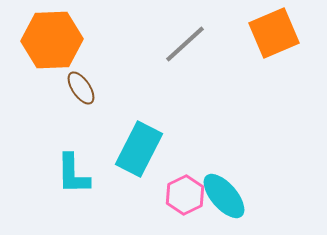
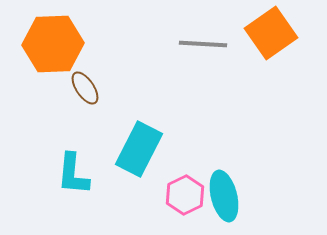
orange square: moved 3 px left; rotated 12 degrees counterclockwise
orange hexagon: moved 1 px right, 4 px down
gray line: moved 18 px right; rotated 45 degrees clockwise
brown ellipse: moved 4 px right
cyan L-shape: rotated 6 degrees clockwise
cyan ellipse: rotated 27 degrees clockwise
